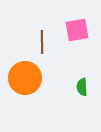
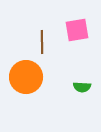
orange circle: moved 1 px right, 1 px up
green semicircle: rotated 84 degrees counterclockwise
